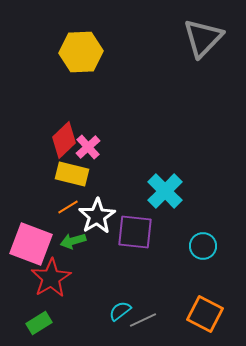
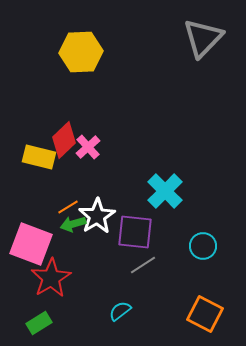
yellow rectangle: moved 33 px left, 17 px up
green arrow: moved 17 px up
gray line: moved 55 px up; rotated 8 degrees counterclockwise
